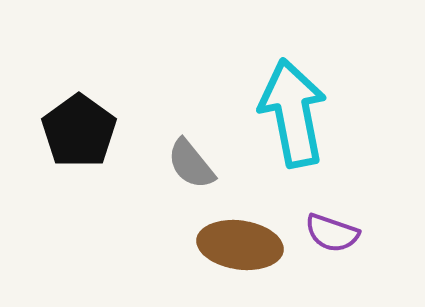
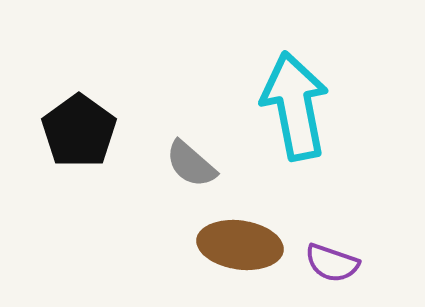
cyan arrow: moved 2 px right, 7 px up
gray semicircle: rotated 10 degrees counterclockwise
purple semicircle: moved 30 px down
